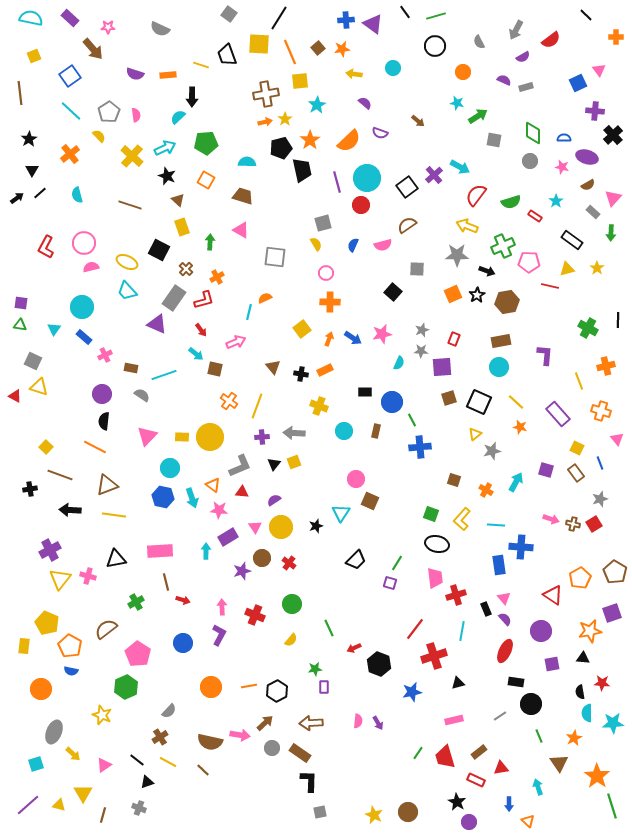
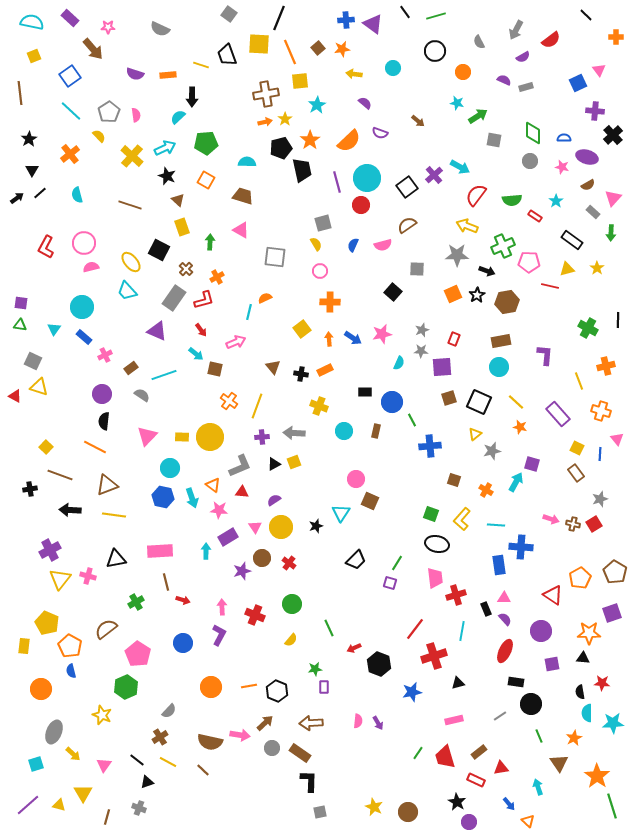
cyan semicircle at (31, 18): moved 1 px right, 4 px down
black line at (279, 18): rotated 10 degrees counterclockwise
black circle at (435, 46): moved 5 px down
green semicircle at (511, 202): moved 1 px right, 2 px up; rotated 12 degrees clockwise
yellow ellipse at (127, 262): moved 4 px right; rotated 25 degrees clockwise
pink circle at (326, 273): moved 6 px left, 2 px up
purple triangle at (157, 324): moved 7 px down
orange arrow at (329, 339): rotated 24 degrees counterclockwise
brown rectangle at (131, 368): rotated 48 degrees counterclockwise
blue cross at (420, 447): moved 10 px right, 1 px up
blue line at (600, 463): moved 9 px up; rotated 24 degrees clockwise
black triangle at (274, 464): rotated 24 degrees clockwise
purple square at (546, 470): moved 14 px left, 6 px up
pink triangle at (504, 598): rotated 48 degrees counterclockwise
orange star at (590, 631): moved 1 px left, 2 px down; rotated 10 degrees clockwise
blue semicircle at (71, 671): rotated 64 degrees clockwise
black hexagon at (277, 691): rotated 10 degrees counterclockwise
pink triangle at (104, 765): rotated 21 degrees counterclockwise
blue arrow at (509, 804): rotated 40 degrees counterclockwise
brown line at (103, 815): moved 4 px right, 2 px down
yellow star at (374, 815): moved 8 px up
